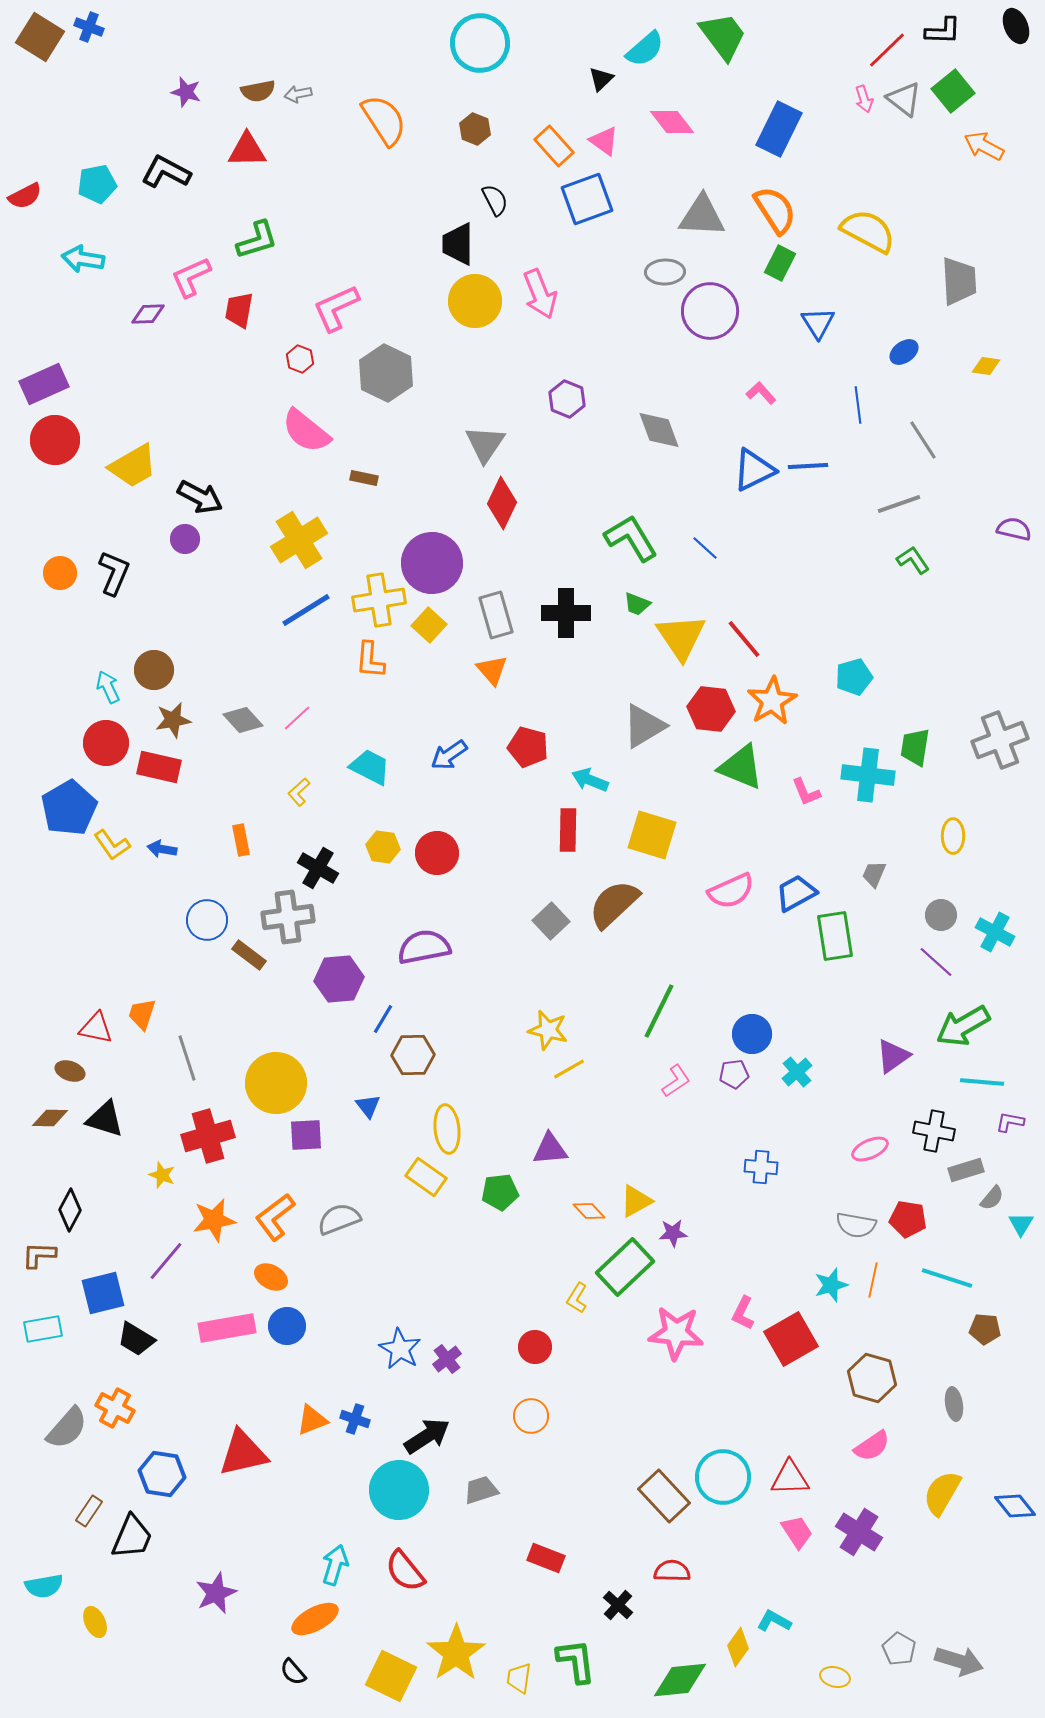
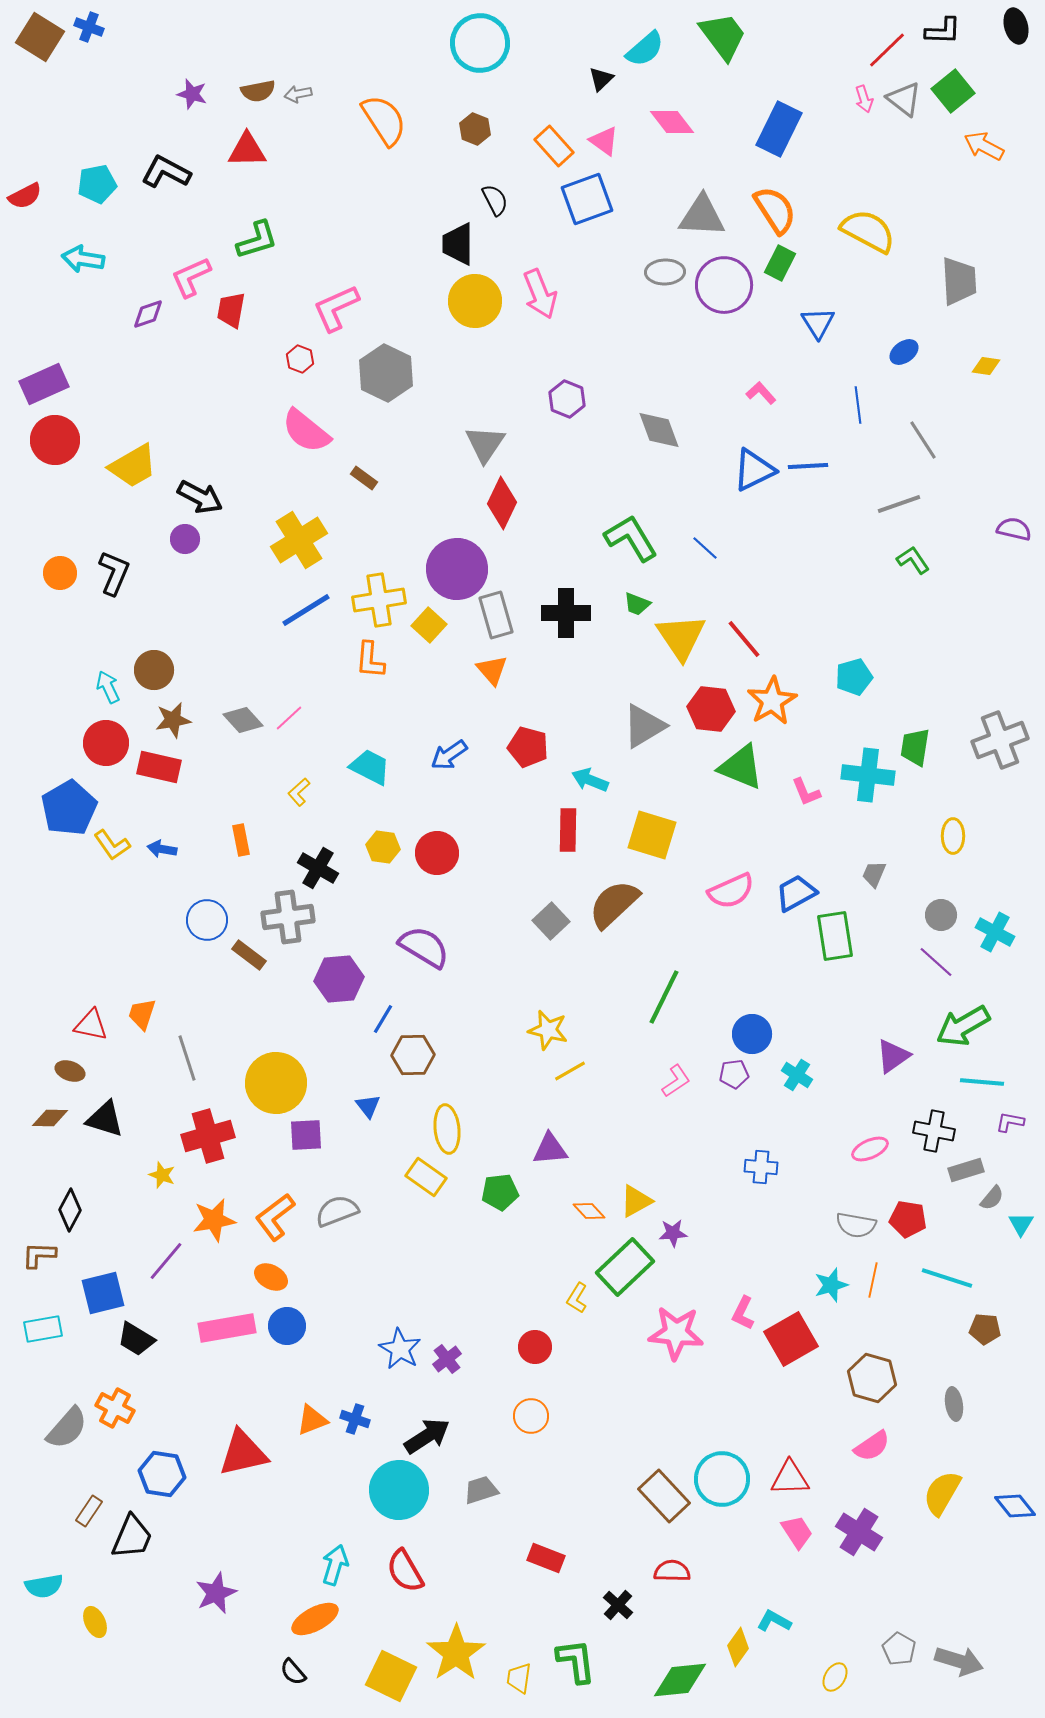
black ellipse at (1016, 26): rotated 8 degrees clockwise
purple star at (186, 92): moved 6 px right, 2 px down
red trapezoid at (239, 310): moved 8 px left
purple circle at (710, 311): moved 14 px right, 26 px up
purple diamond at (148, 314): rotated 16 degrees counterclockwise
brown rectangle at (364, 478): rotated 24 degrees clockwise
purple circle at (432, 563): moved 25 px right, 6 px down
pink line at (297, 718): moved 8 px left
purple semicircle at (424, 947): rotated 42 degrees clockwise
green line at (659, 1011): moved 5 px right, 14 px up
red triangle at (96, 1028): moved 5 px left, 3 px up
yellow line at (569, 1069): moved 1 px right, 2 px down
cyan cross at (797, 1072): moved 3 px down; rotated 16 degrees counterclockwise
gray semicircle at (339, 1219): moved 2 px left, 8 px up
cyan circle at (723, 1477): moved 1 px left, 2 px down
red semicircle at (405, 1571): rotated 9 degrees clockwise
yellow ellipse at (835, 1677): rotated 72 degrees counterclockwise
